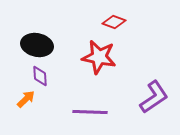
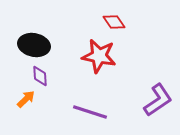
red diamond: rotated 35 degrees clockwise
black ellipse: moved 3 px left
red star: moved 1 px up
purple L-shape: moved 4 px right, 3 px down
purple line: rotated 16 degrees clockwise
